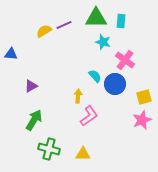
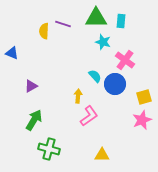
purple line: moved 1 px left, 1 px up; rotated 42 degrees clockwise
yellow semicircle: rotated 56 degrees counterclockwise
blue triangle: moved 1 px right, 1 px up; rotated 16 degrees clockwise
yellow triangle: moved 19 px right, 1 px down
